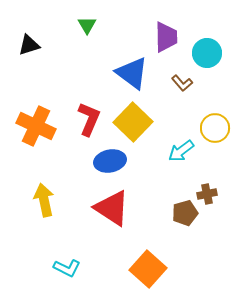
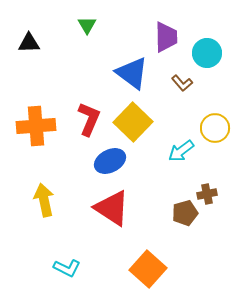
black triangle: moved 2 px up; rotated 15 degrees clockwise
orange cross: rotated 30 degrees counterclockwise
blue ellipse: rotated 16 degrees counterclockwise
